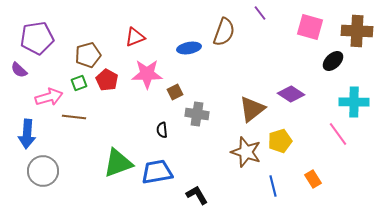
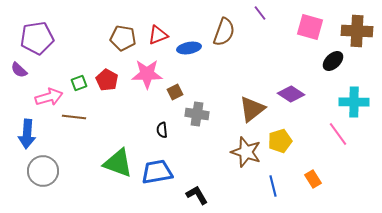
red triangle: moved 23 px right, 2 px up
brown pentagon: moved 35 px right, 17 px up; rotated 25 degrees clockwise
green triangle: rotated 40 degrees clockwise
